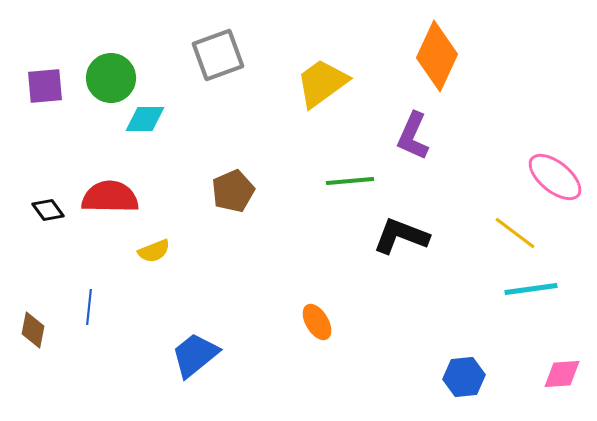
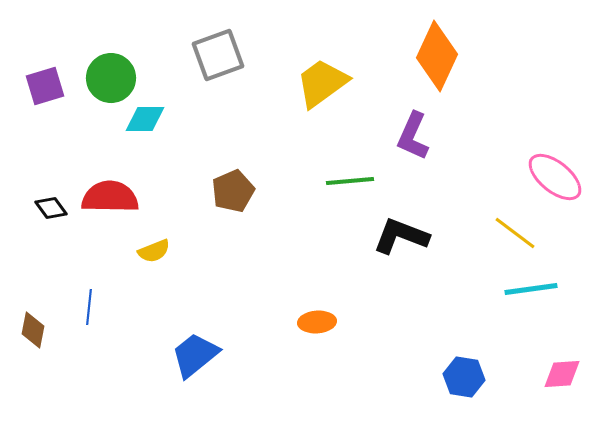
purple square: rotated 12 degrees counterclockwise
black diamond: moved 3 px right, 2 px up
orange ellipse: rotated 63 degrees counterclockwise
blue hexagon: rotated 15 degrees clockwise
